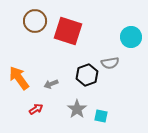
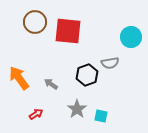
brown circle: moved 1 px down
red square: rotated 12 degrees counterclockwise
gray arrow: rotated 56 degrees clockwise
red arrow: moved 5 px down
